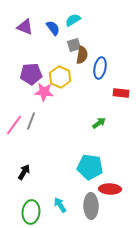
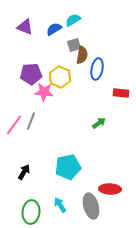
blue semicircle: moved 1 px right, 1 px down; rotated 84 degrees counterclockwise
blue ellipse: moved 3 px left, 1 px down
cyan pentagon: moved 22 px left; rotated 20 degrees counterclockwise
gray ellipse: rotated 15 degrees counterclockwise
